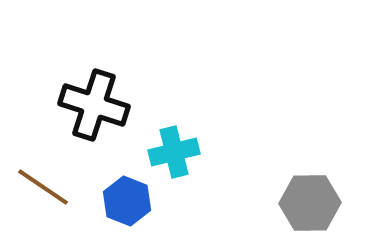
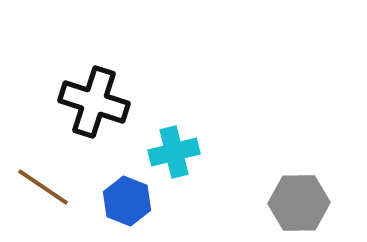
black cross: moved 3 px up
gray hexagon: moved 11 px left
